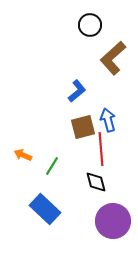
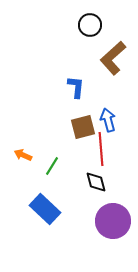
blue L-shape: moved 1 px left, 4 px up; rotated 45 degrees counterclockwise
